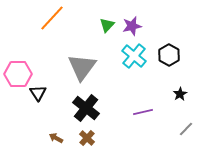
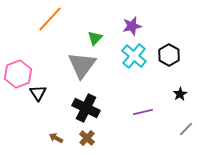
orange line: moved 2 px left, 1 px down
green triangle: moved 12 px left, 13 px down
gray triangle: moved 2 px up
pink hexagon: rotated 20 degrees counterclockwise
black cross: rotated 12 degrees counterclockwise
